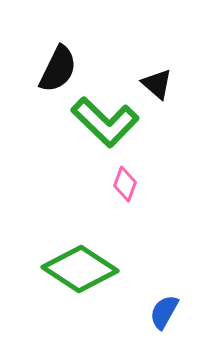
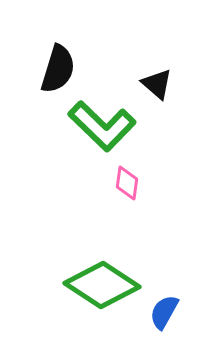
black semicircle: rotated 9 degrees counterclockwise
green L-shape: moved 3 px left, 4 px down
pink diamond: moved 2 px right, 1 px up; rotated 12 degrees counterclockwise
green diamond: moved 22 px right, 16 px down
